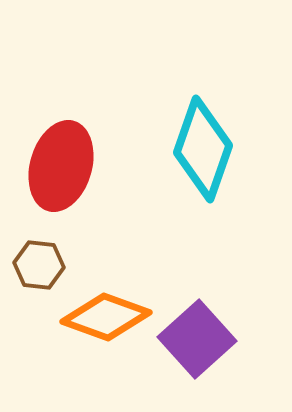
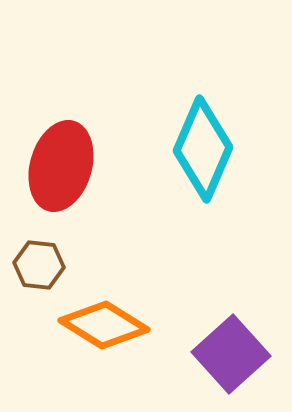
cyan diamond: rotated 4 degrees clockwise
orange diamond: moved 2 px left, 8 px down; rotated 12 degrees clockwise
purple square: moved 34 px right, 15 px down
